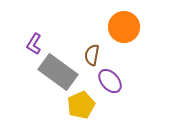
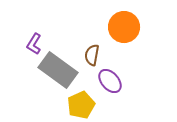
gray rectangle: moved 2 px up
